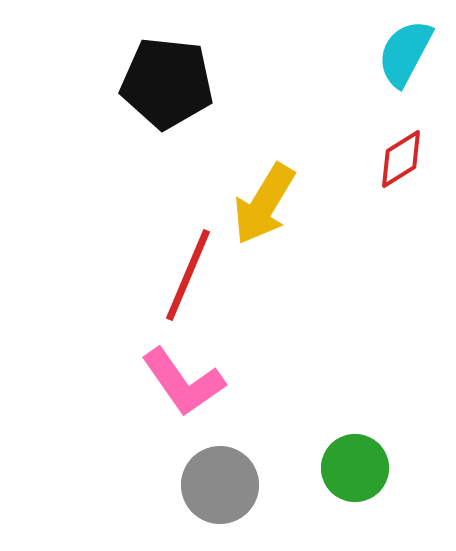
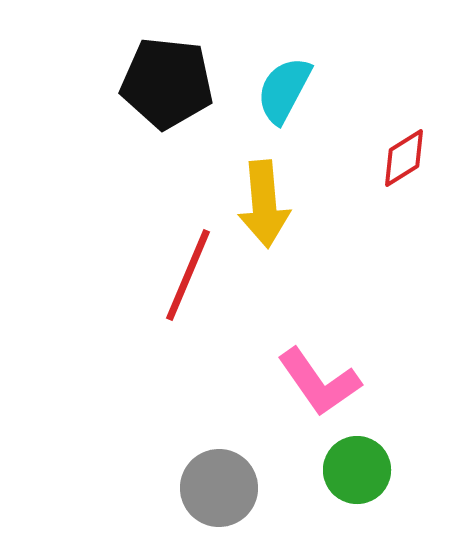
cyan semicircle: moved 121 px left, 37 px down
red diamond: moved 3 px right, 1 px up
yellow arrow: rotated 36 degrees counterclockwise
pink L-shape: moved 136 px right
green circle: moved 2 px right, 2 px down
gray circle: moved 1 px left, 3 px down
